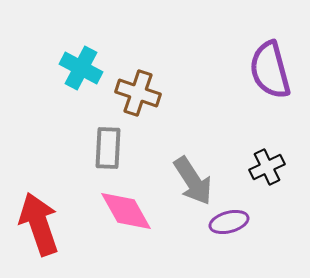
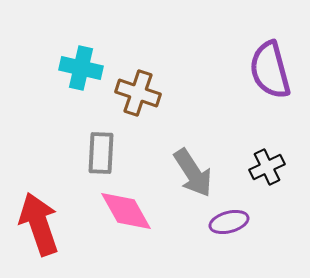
cyan cross: rotated 15 degrees counterclockwise
gray rectangle: moved 7 px left, 5 px down
gray arrow: moved 8 px up
